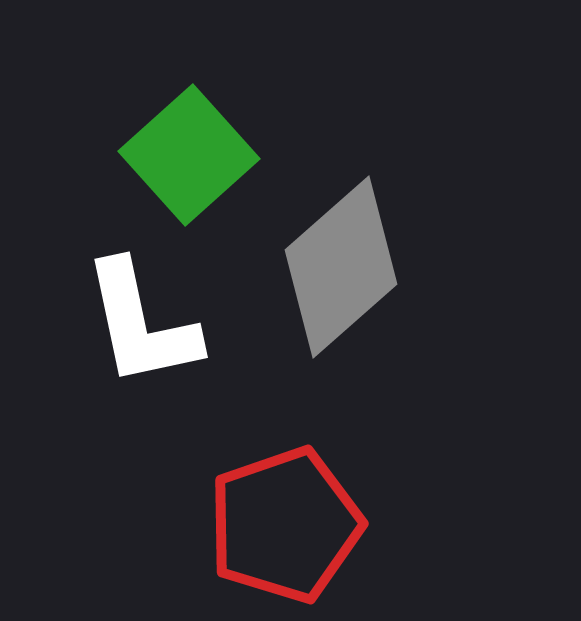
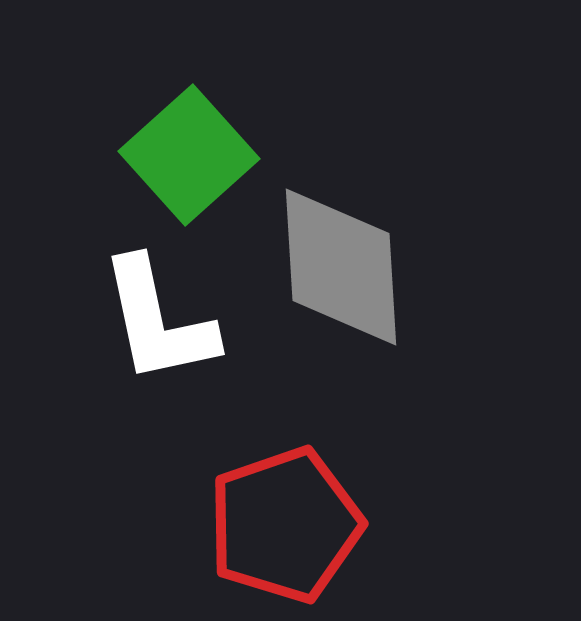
gray diamond: rotated 52 degrees counterclockwise
white L-shape: moved 17 px right, 3 px up
